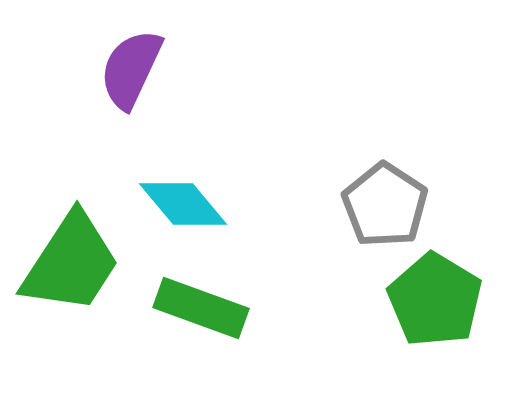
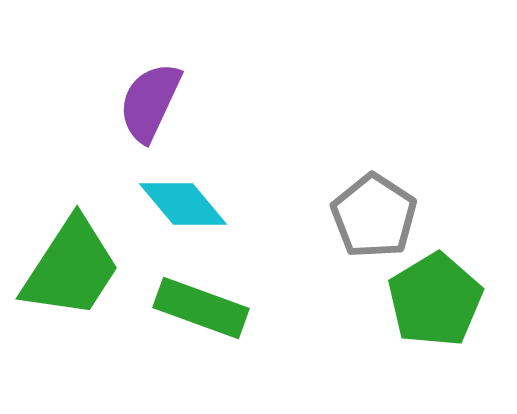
purple semicircle: moved 19 px right, 33 px down
gray pentagon: moved 11 px left, 11 px down
green trapezoid: moved 5 px down
green pentagon: rotated 10 degrees clockwise
